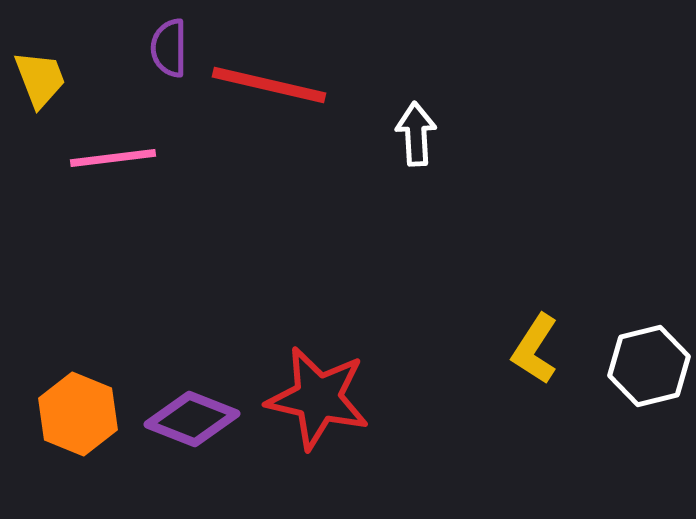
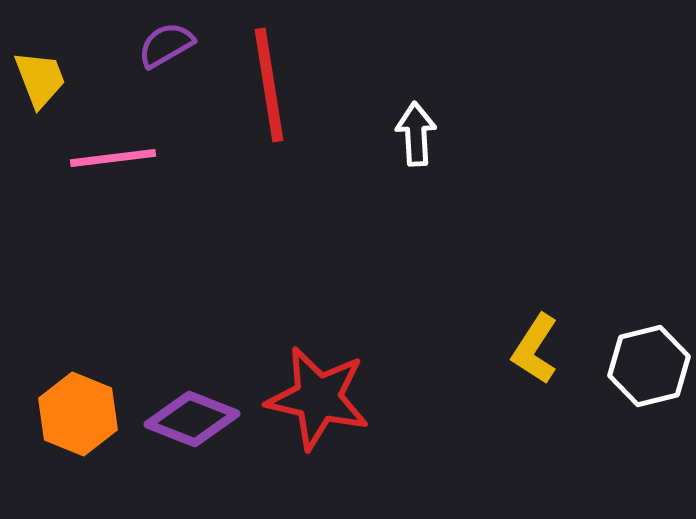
purple semicircle: moved 3 px left, 3 px up; rotated 60 degrees clockwise
red line: rotated 68 degrees clockwise
